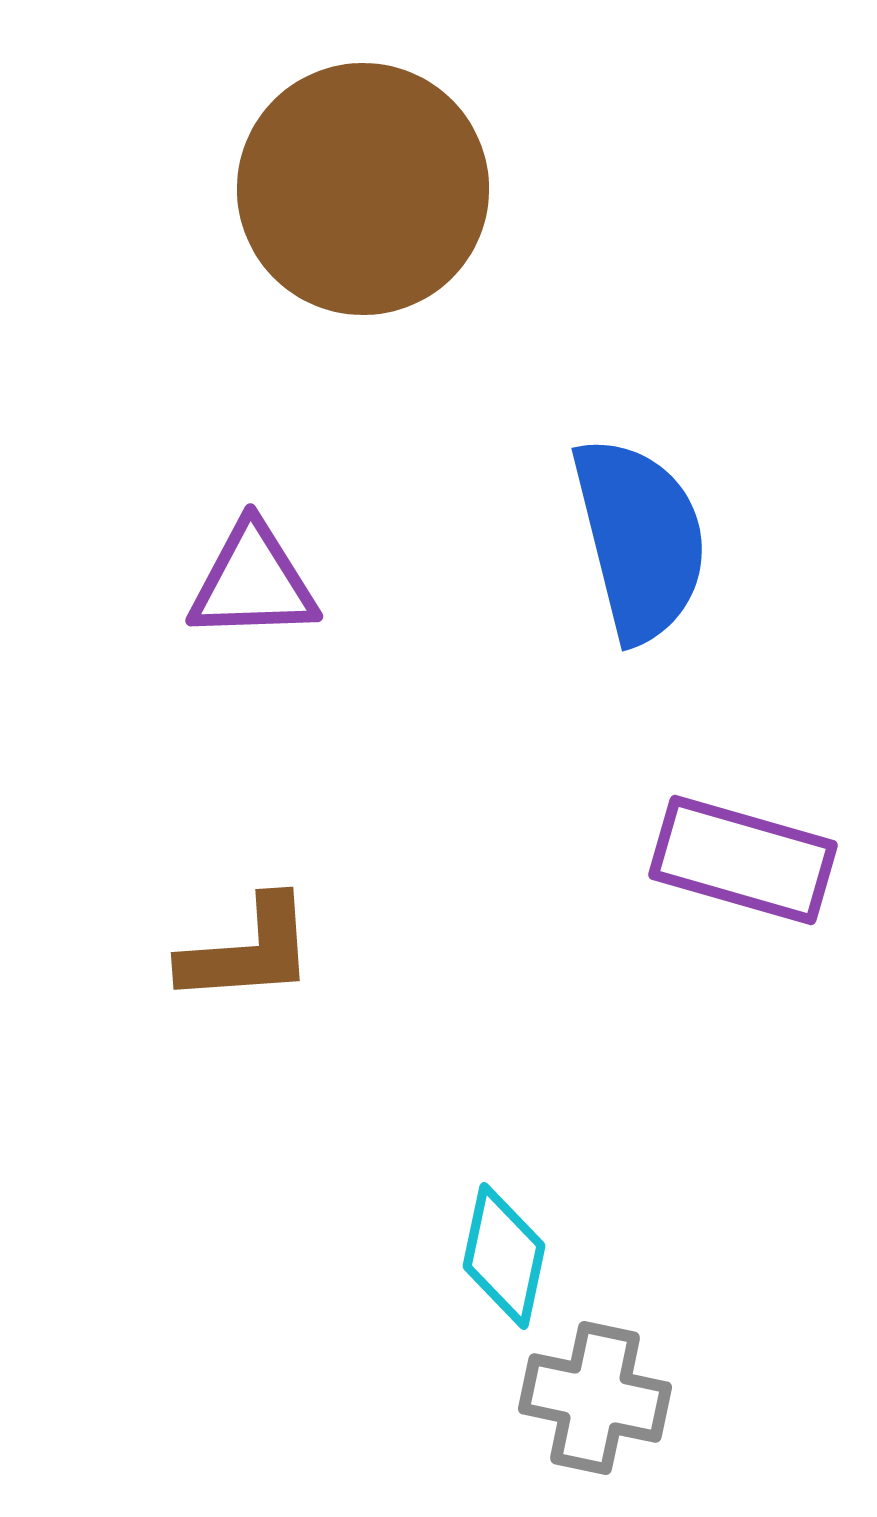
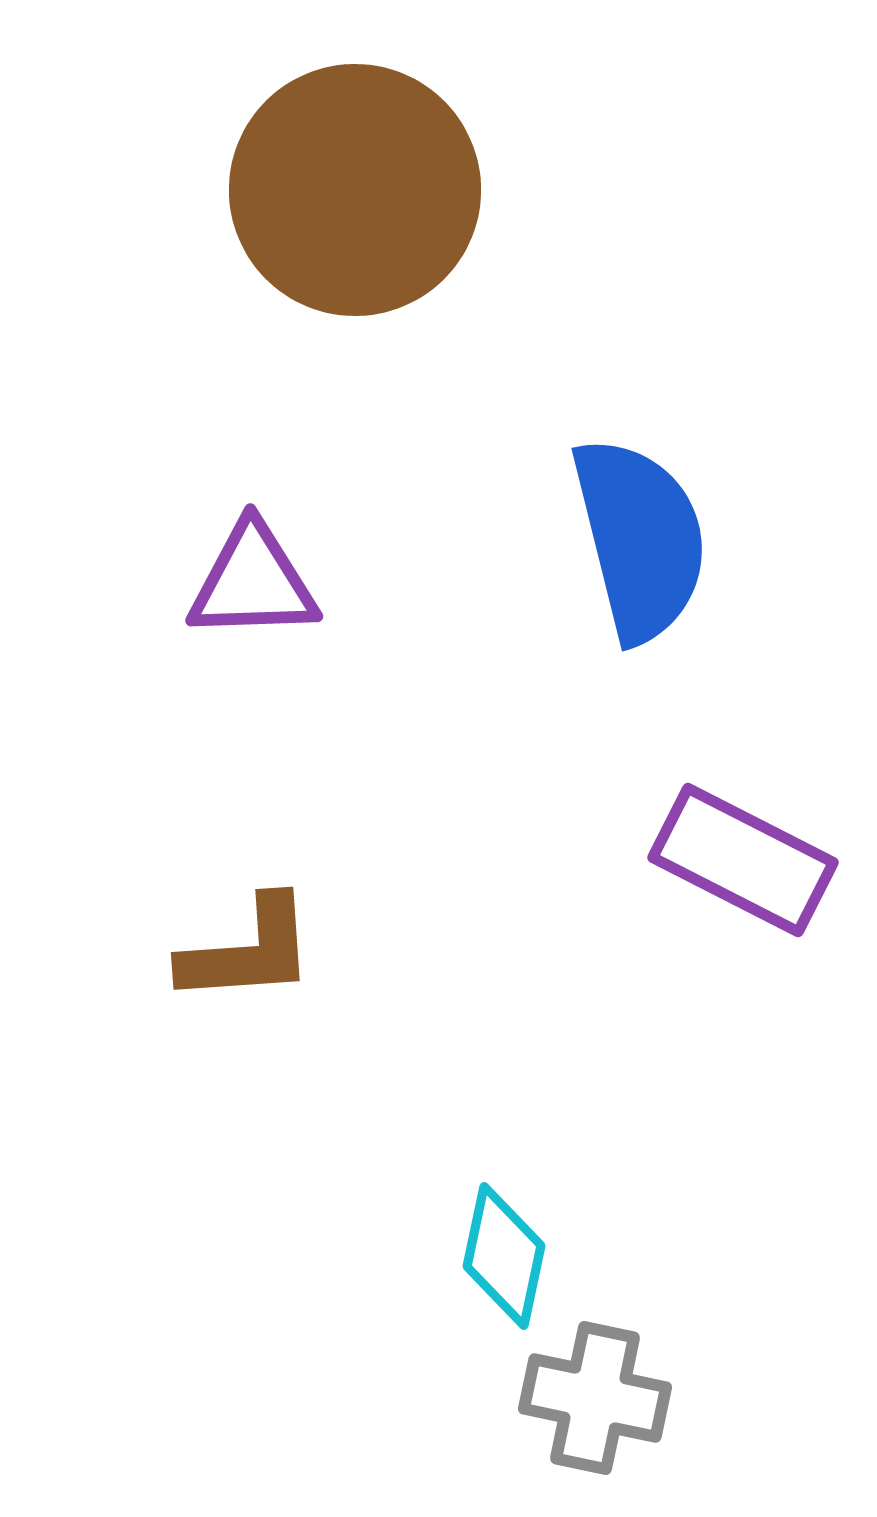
brown circle: moved 8 px left, 1 px down
purple rectangle: rotated 11 degrees clockwise
